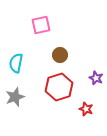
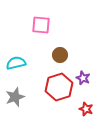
pink square: rotated 18 degrees clockwise
cyan semicircle: rotated 66 degrees clockwise
purple star: moved 13 px left
